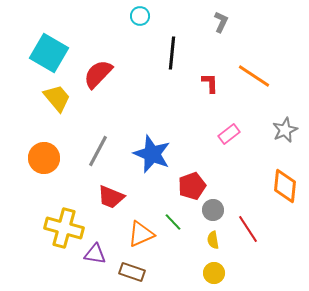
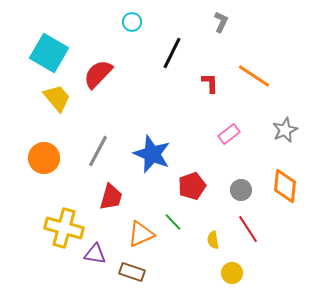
cyan circle: moved 8 px left, 6 px down
black line: rotated 20 degrees clockwise
red trapezoid: rotated 96 degrees counterclockwise
gray circle: moved 28 px right, 20 px up
yellow circle: moved 18 px right
